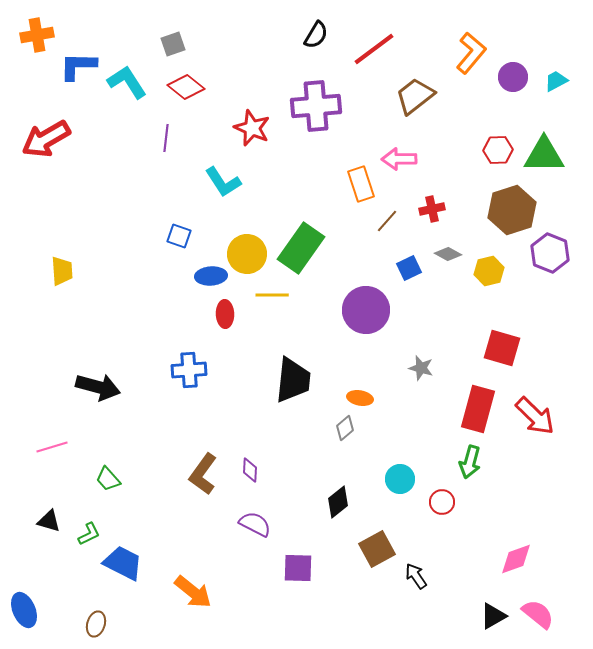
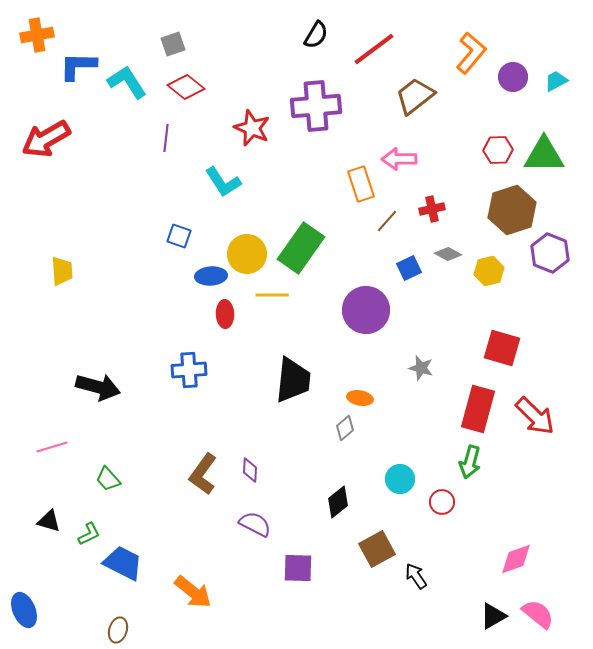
brown ellipse at (96, 624): moved 22 px right, 6 px down
